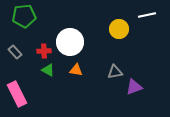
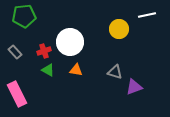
red cross: rotated 16 degrees counterclockwise
gray triangle: rotated 28 degrees clockwise
